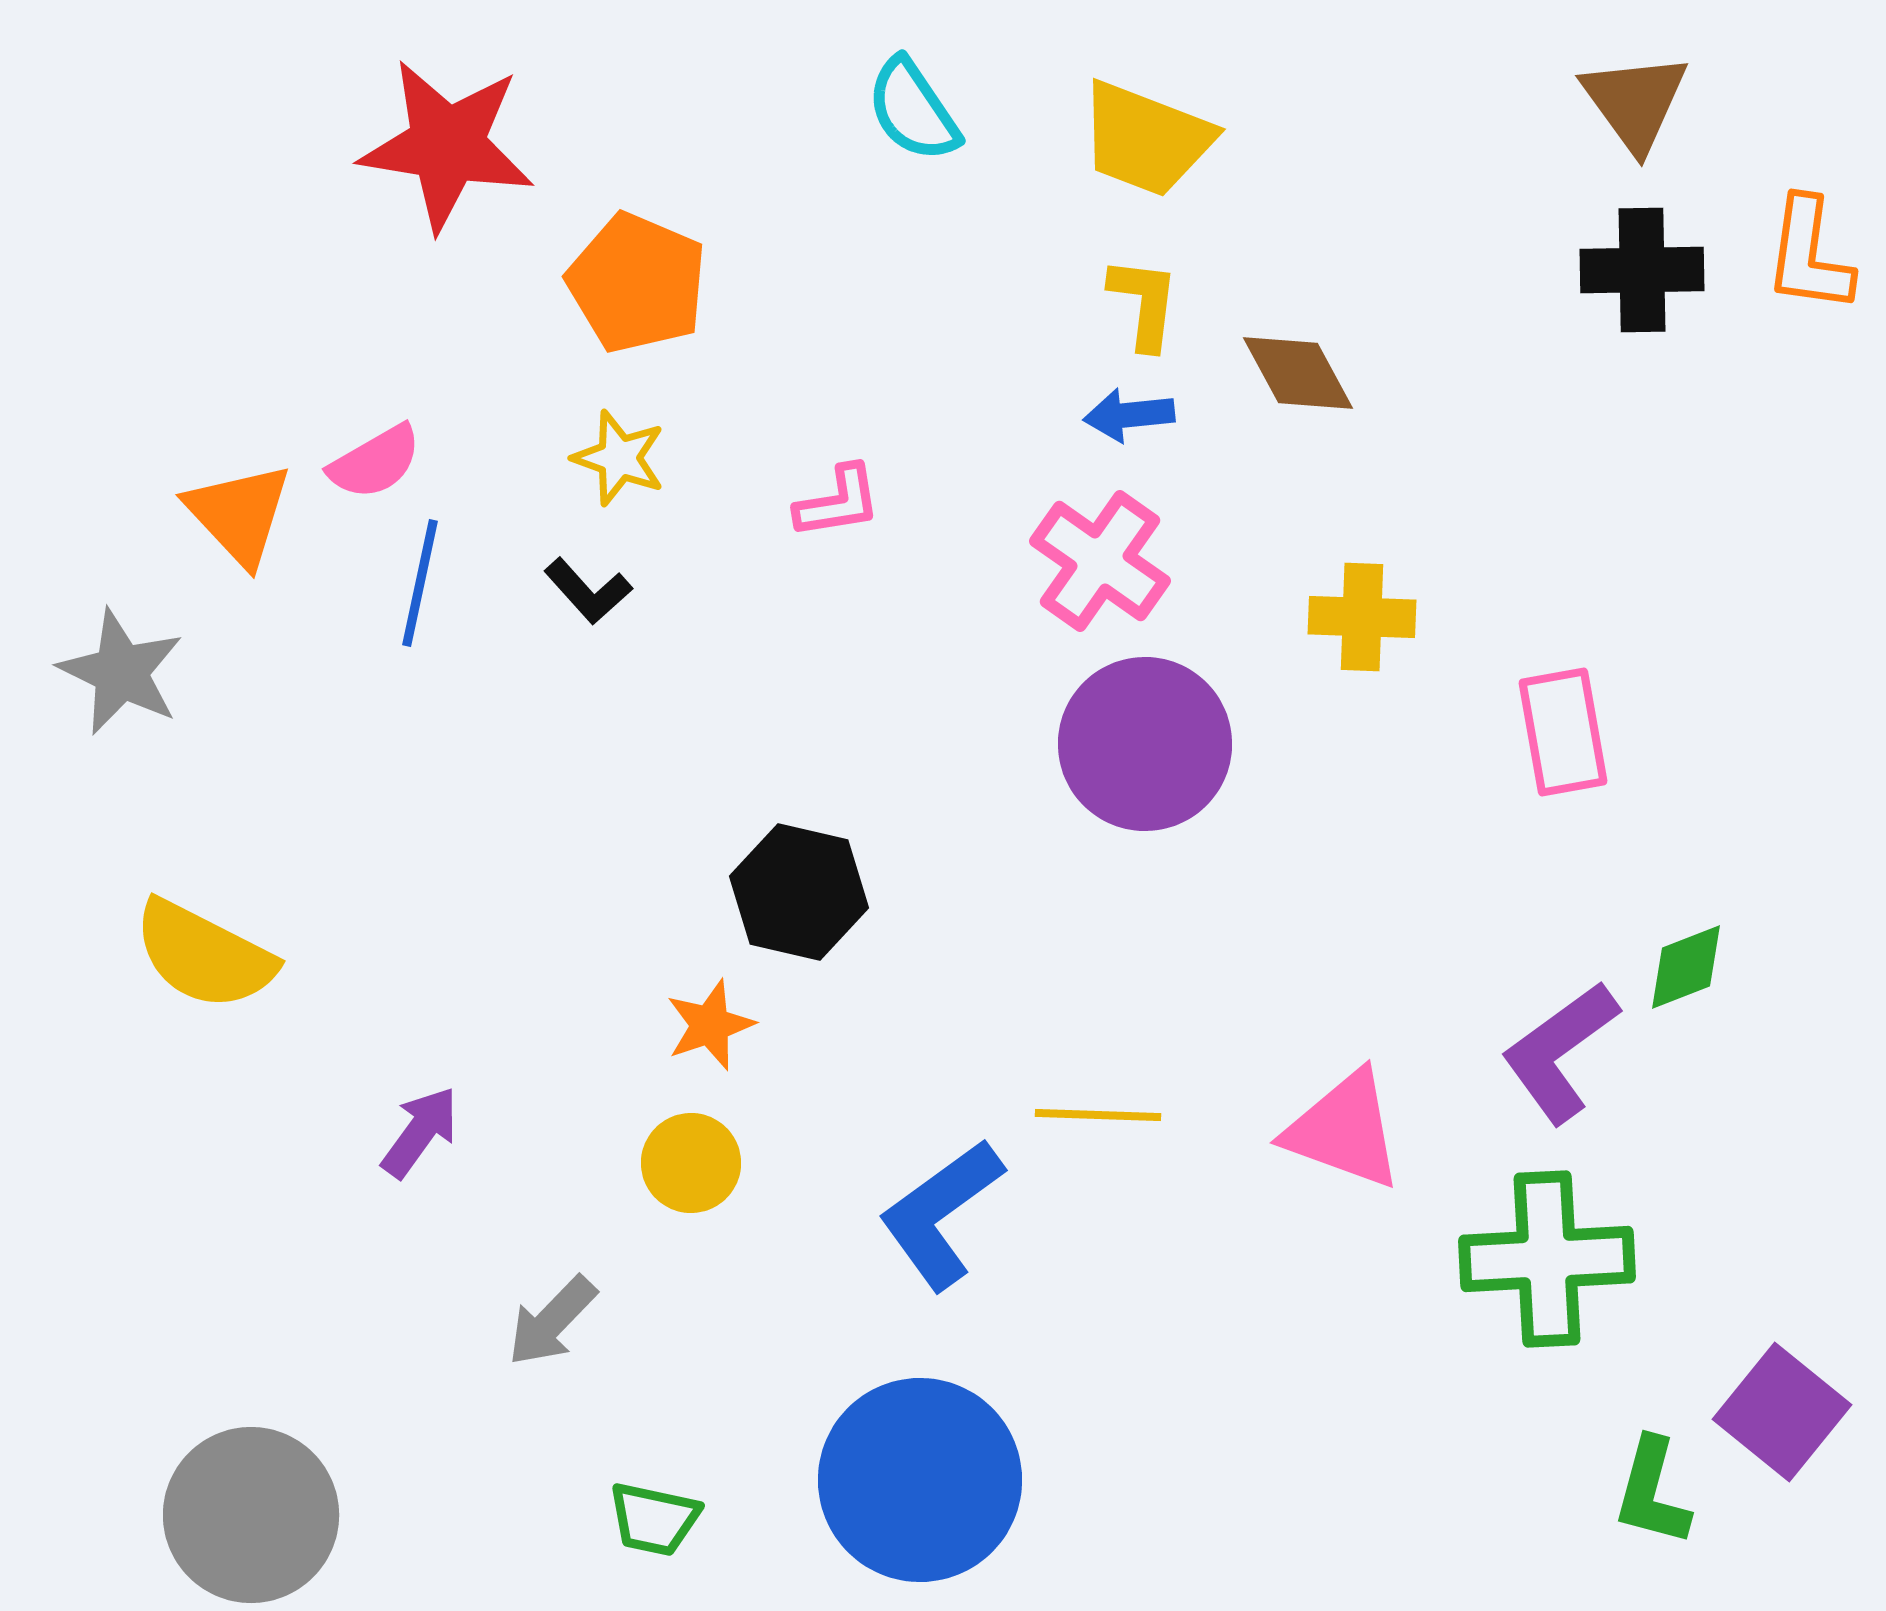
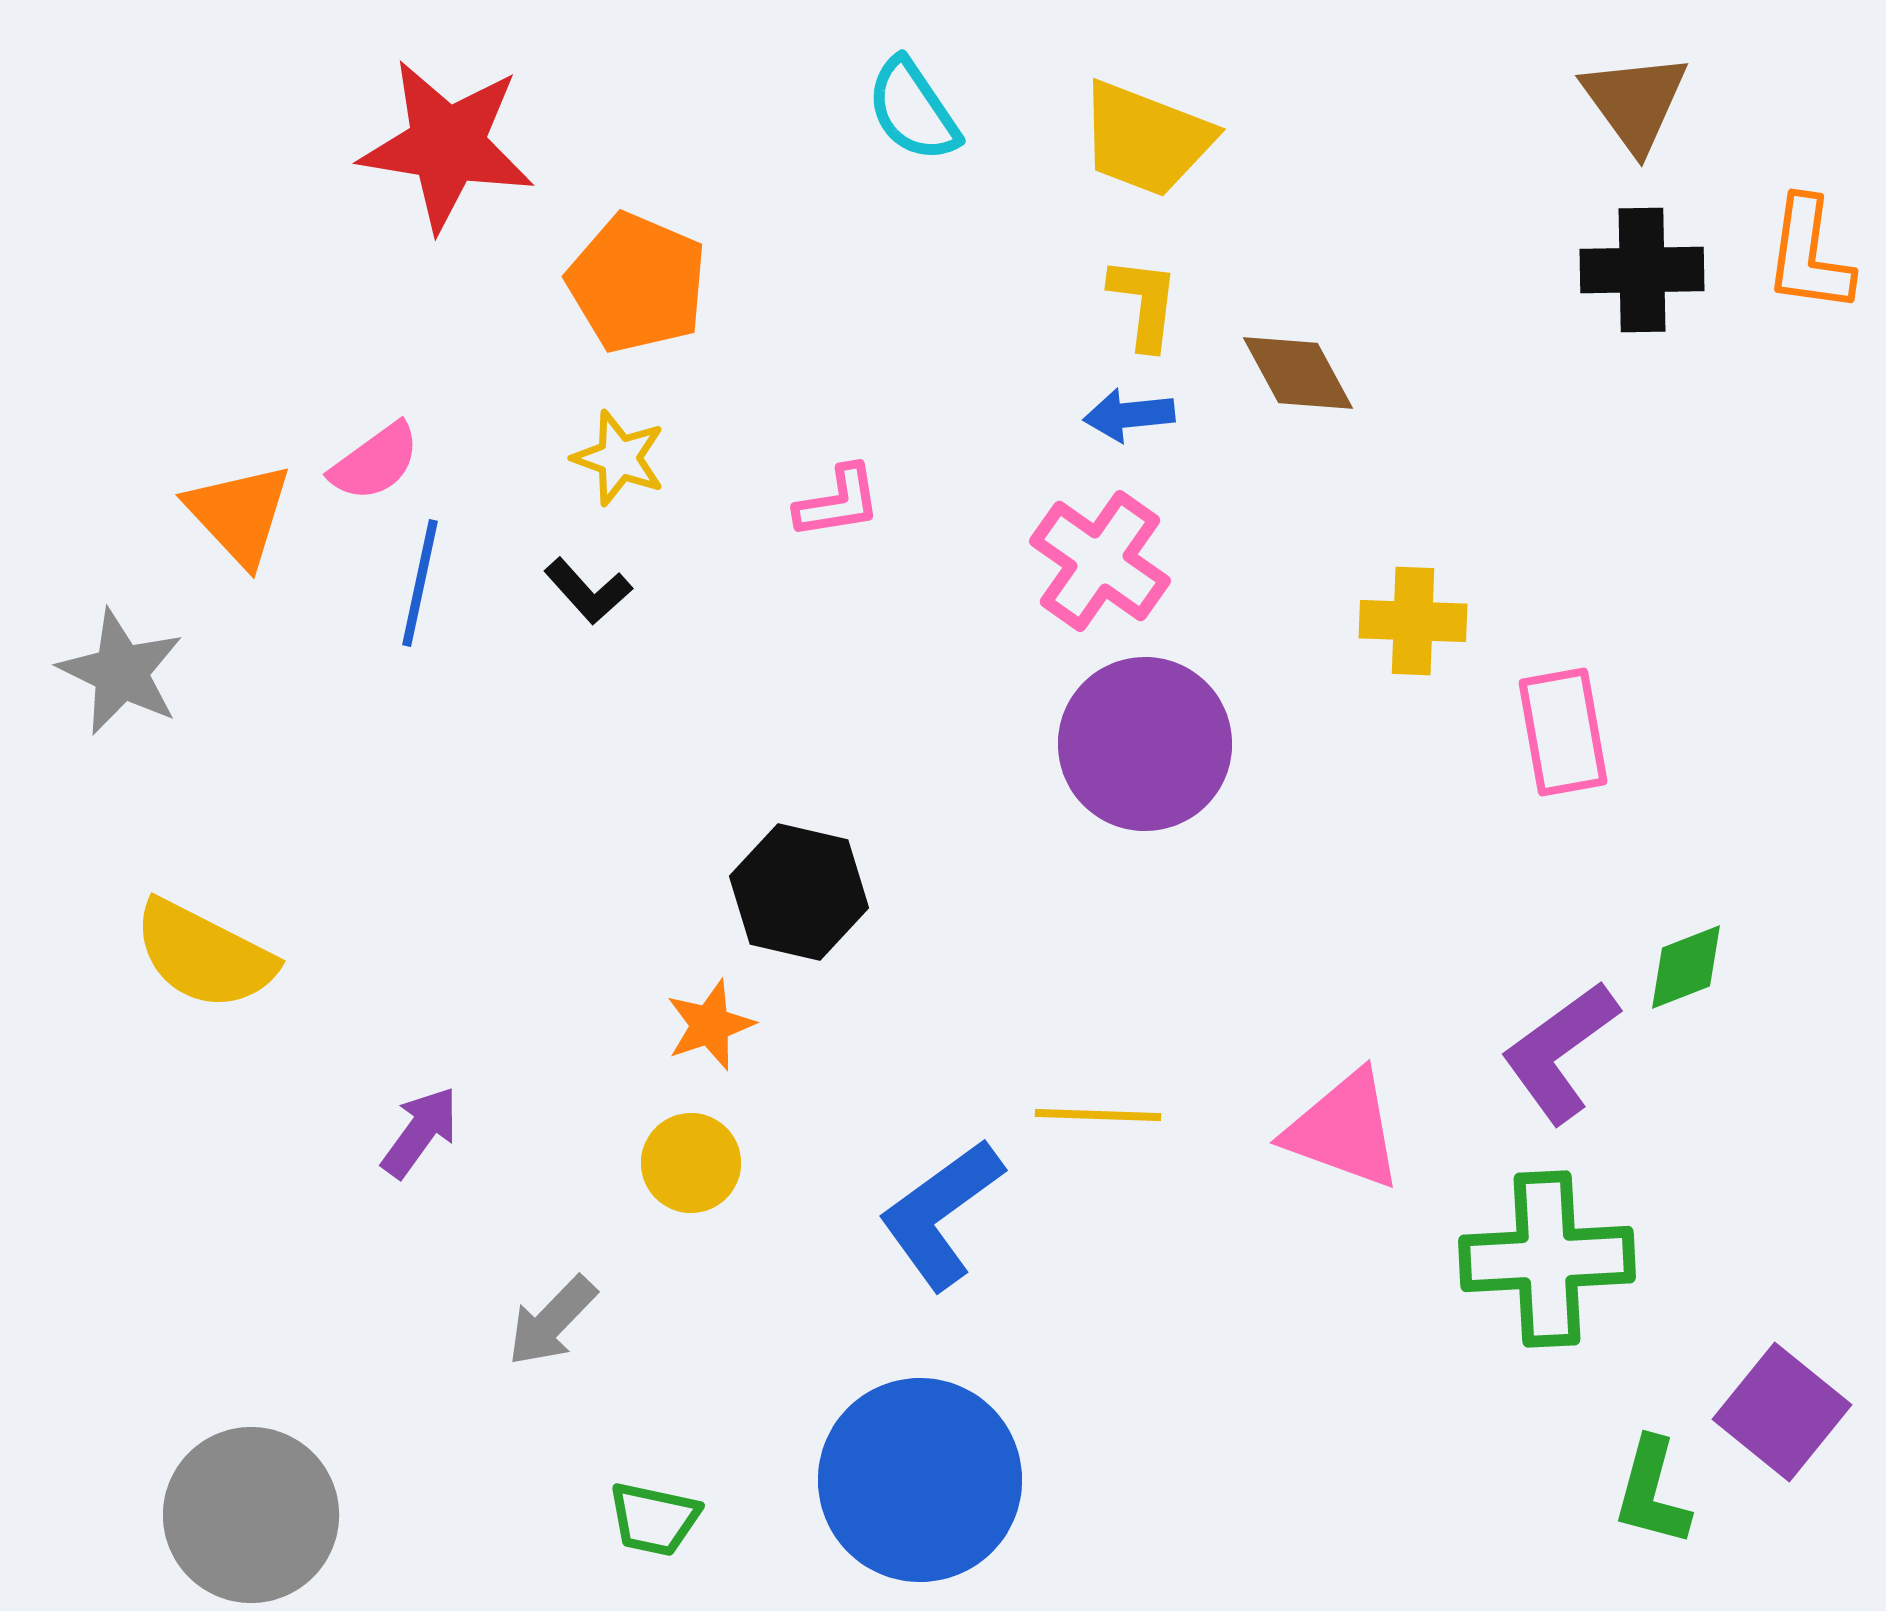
pink semicircle: rotated 6 degrees counterclockwise
yellow cross: moved 51 px right, 4 px down
